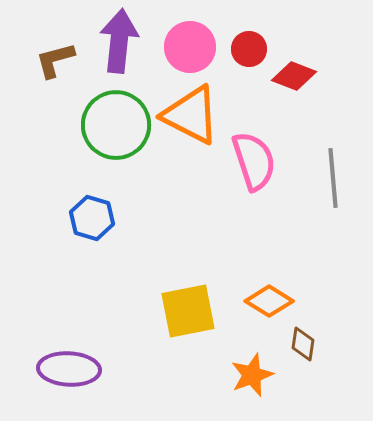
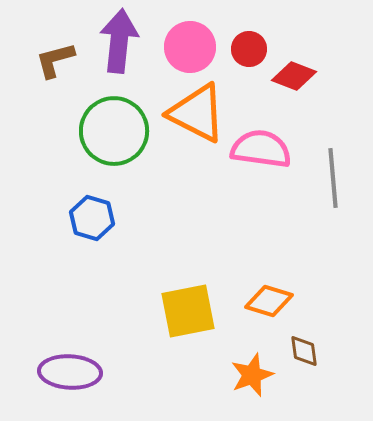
orange triangle: moved 6 px right, 2 px up
green circle: moved 2 px left, 6 px down
pink semicircle: moved 7 px right, 12 px up; rotated 64 degrees counterclockwise
orange diamond: rotated 15 degrees counterclockwise
brown diamond: moved 1 px right, 7 px down; rotated 16 degrees counterclockwise
purple ellipse: moved 1 px right, 3 px down
